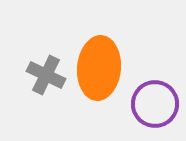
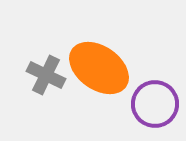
orange ellipse: rotated 60 degrees counterclockwise
